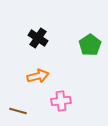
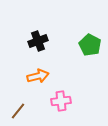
black cross: moved 3 px down; rotated 36 degrees clockwise
green pentagon: rotated 10 degrees counterclockwise
brown line: rotated 66 degrees counterclockwise
